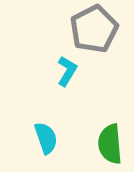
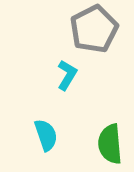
cyan L-shape: moved 4 px down
cyan semicircle: moved 3 px up
